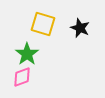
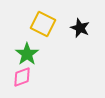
yellow square: rotated 10 degrees clockwise
